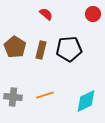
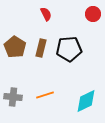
red semicircle: rotated 24 degrees clockwise
brown rectangle: moved 2 px up
